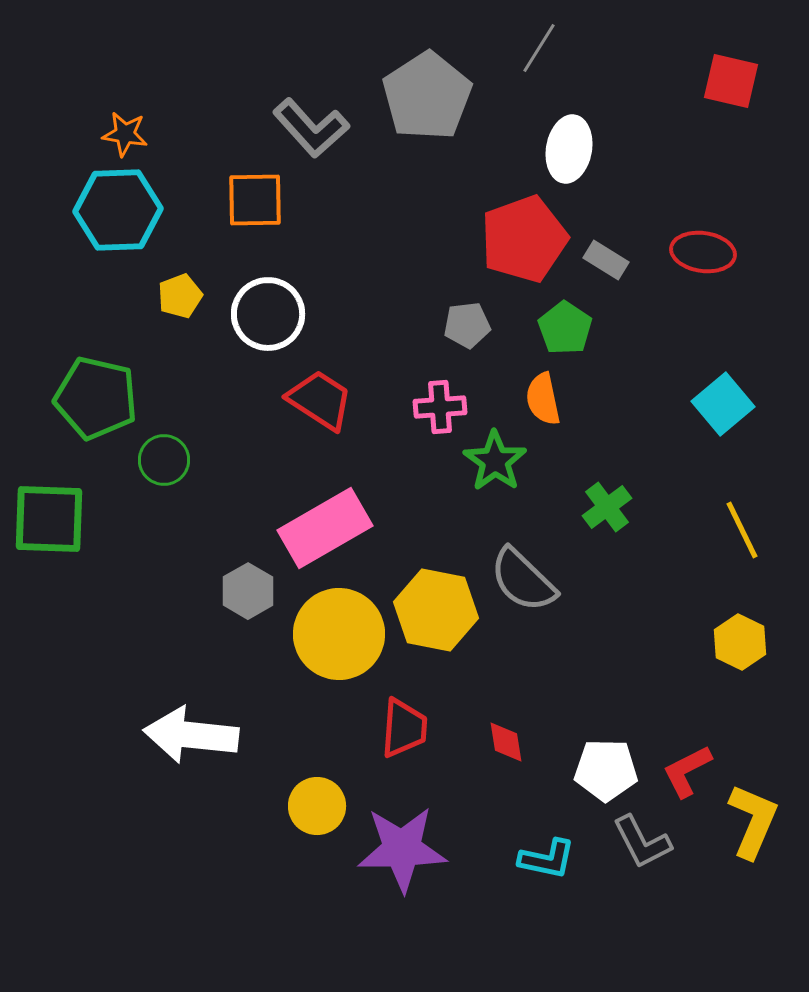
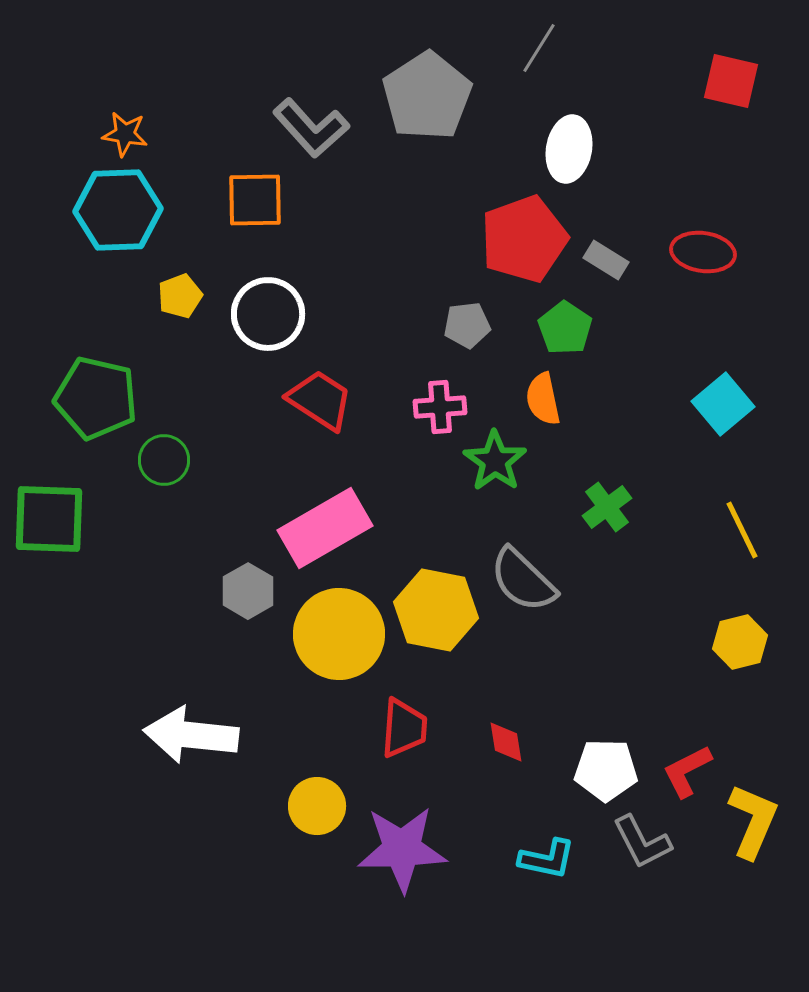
yellow hexagon at (740, 642): rotated 20 degrees clockwise
